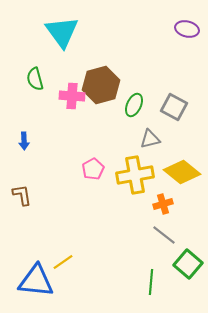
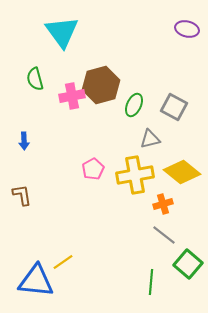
pink cross: rotated 15 degrees counterclockwise
